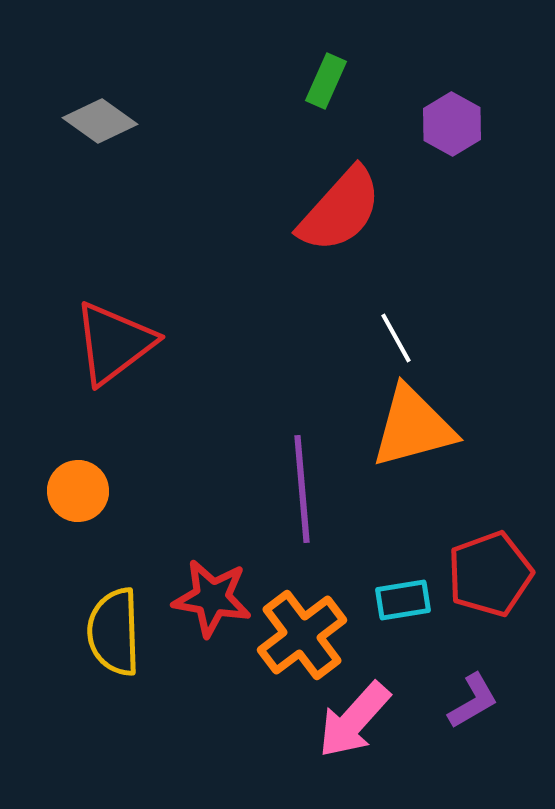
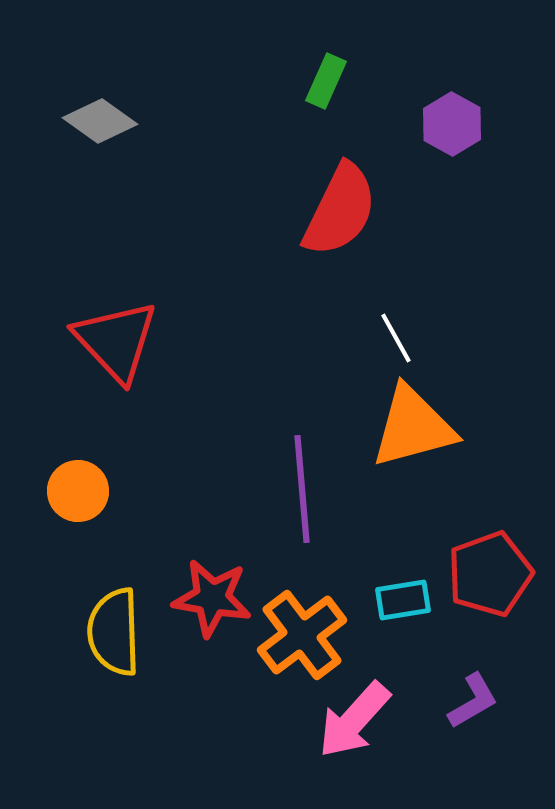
red semicircle: rotated 16 degrees counterclockwise
red triangle: moved 2 px right, 2 px up; rotated 36 degrees counterclockwise
